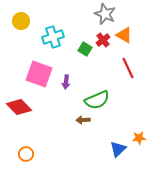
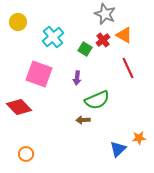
yellow circle: moved 3 px left, 1 px down
cyan cross: rotated 20 degrees counterclockwise
purple arrow: moved 11 px right, 4 px up
